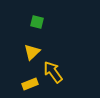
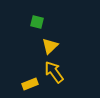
yellow triangle: moved 18 px right, 6 px up
yellow arrow: moved 1 px right
